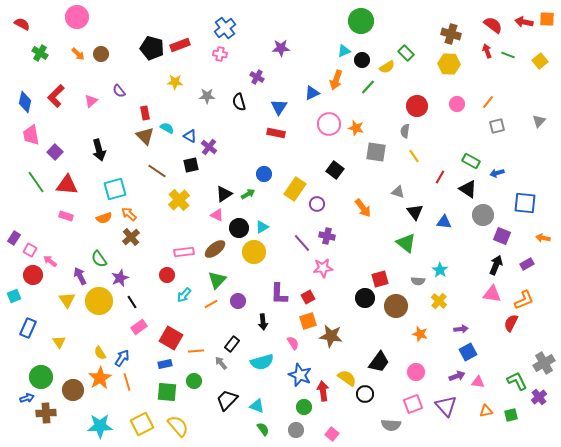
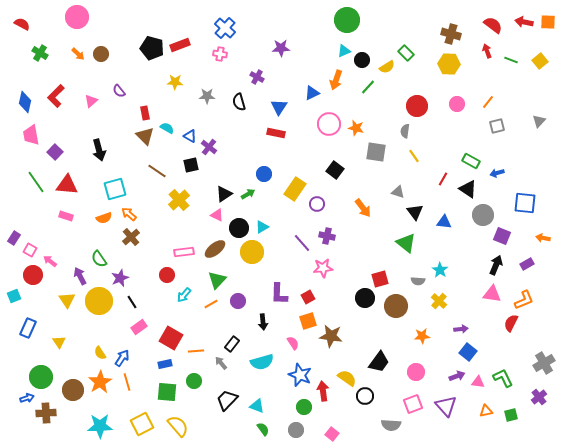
orange square at (547, 19): moved 1 px right, 3 px down
green circle at (361, 21): moved 14 px left, 1 px up
blue cross at (225, 28): rotated 10 degrees counterclockwise
green line at (508, 55): moved 3 px right, 5 px down
red line at (440, 177): moved 3 px right, 2 px down
yellow circle at (254, 252): moved 2 px left
orange star at (420, 334): moved 2 px right, 2 px down; rotated 21 degrees counterclockwise
blue square at (468, 352): rotated 24 degrees counterclockwise
orange star at (100, 378): moved 4 px down
green L-shape at (517, 381): moved 14 px left, 3 px up
black circle at (365, 394): moved 2 px down
